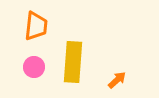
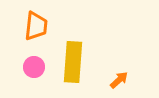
orange arrow: moved 2 px right
